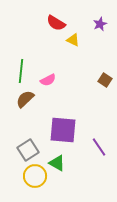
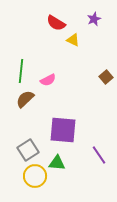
purple star: moved 6 px left, 5 px up
brown square: moved 1 px right, 3 px up; rotated 16 degrees clockwise
purple line: moved 8 px down
green triangle: rotated 24 degrees counterclockwise
